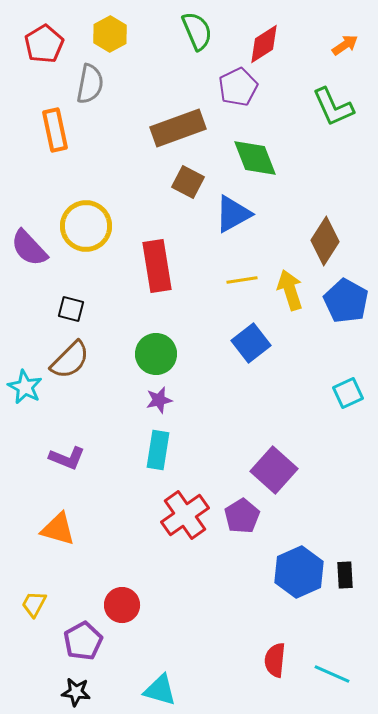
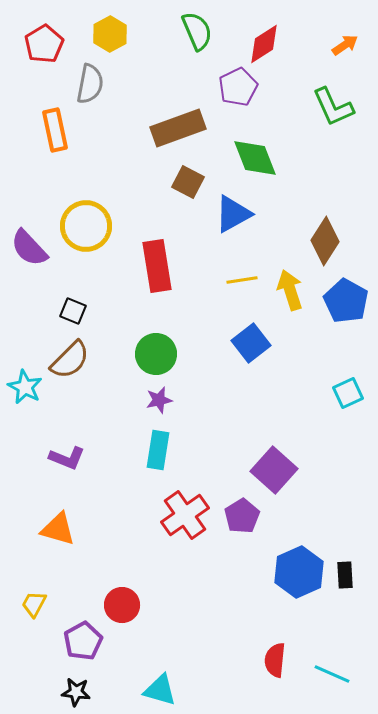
black square at (71, 309): moved 2 px right, 2 px down; rotated 8 degrees clockwise
